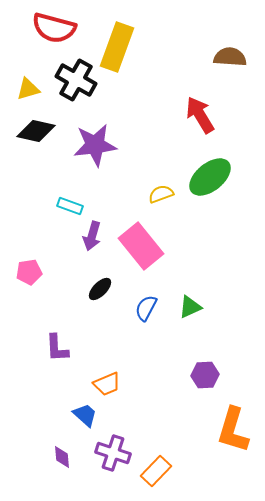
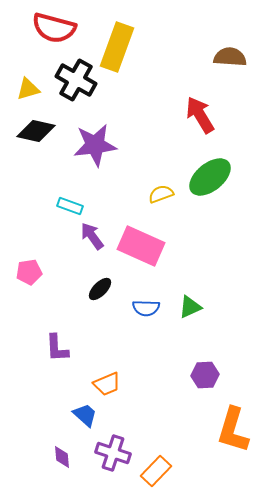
purple arrow: rotated 128 degrees clockwise
pink rectangle: rotated 27 degrees counterclockwise
blue semicircle: rotated 116 degrees counterclockwise
